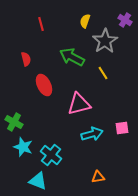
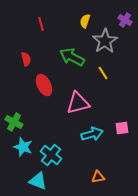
pink triangle: moved 1 px left, 1 px up
